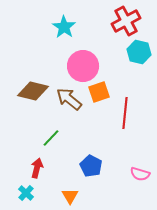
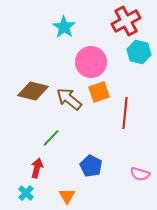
pink circle: moved 8 px right, 4 px up
orange triangle: moved 3 px left
